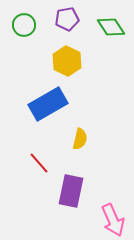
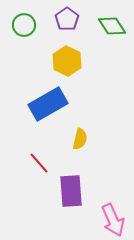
purple pentagon: rotated 25 degrees counterclockwise
green diamond: moved 1 px right, 1 px up
purple rectangle: rotated 16 degrees counterclockwise
